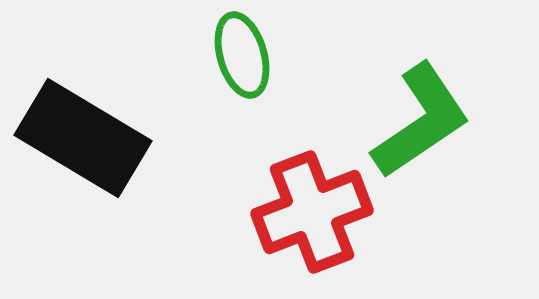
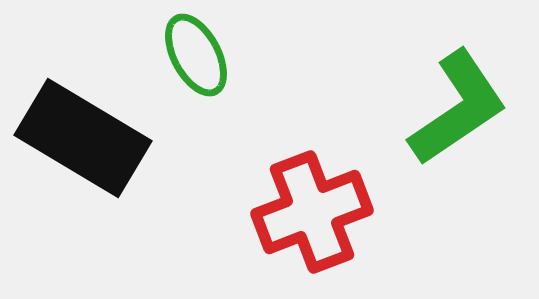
green ellipse: moved 46 px left; rotated 12 degrees counterclockwise
green L-shape: moved 37 px right, 13 px up
